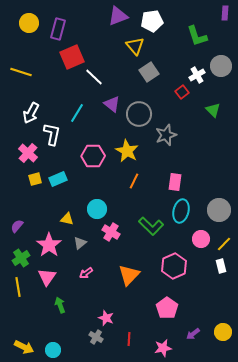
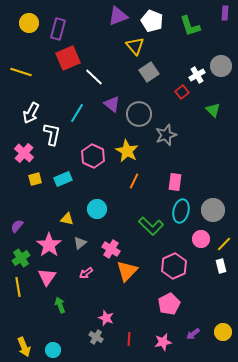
white pentagon at (152, 21): rotated 30 degrees clockwise
green L-shape at (197, 36): moved 7 px left, 10 px up
red square at (72, 57): moved 4 px left, 1 px down
pink cross at (28, 153): moved 4 px left
pink hexagon at (93, 156): rotated 25 degrees clockwise
cyan rectangle at (58, 179): moved 5 px right
gray circle at (219, 210): moved 6 px left
pink cross at (111, 232): moved 17 px down
orange triangle at (129, 275): moved 2 px left, 4 px up
pink pentagon at (167, 308): moved 2 px right, 4 px up; rotated 10 degrees clockwise
yellow arrow at (24, 347): rotated 42 degrees clockwise
pink star at (163, 348): moved 6 px up
